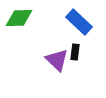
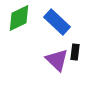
green diamond: rotated 24 degrees counterclockwise
blue rectangle: moved 22 px left
